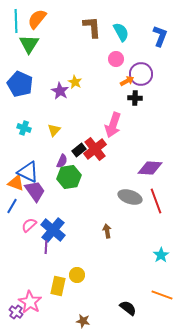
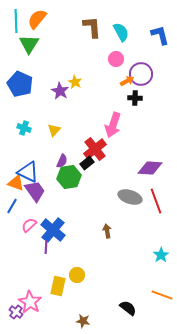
blue L-shape: moved 1 px up; rotated 35 degrees counterclockwise
black rectangle: moved 8 px right, 13 px down
